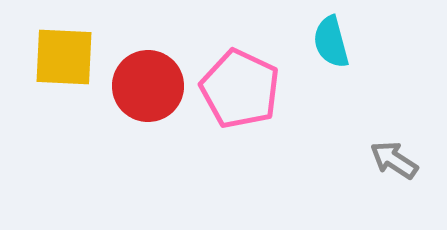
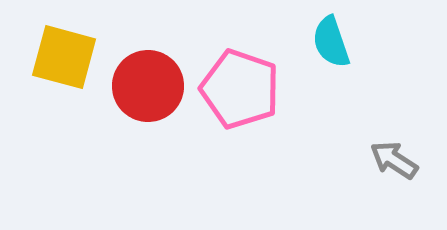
cyan semicircle: rotated 4 degrees counterclockwise
yellow square: rotated 12 degrees clockwise
pink pentagon: rotated 6 degrees counterclockwise
